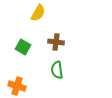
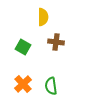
yellow semicircle: moved 5 px right, 4 px down; rotated 30 degrees counterclockwise
green semicircle: moved 6 px left, 16 px down
orange cross: moved 6 px right, 2 px up; rotated 30 degrees clockwise
